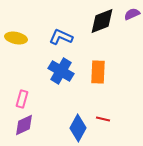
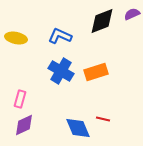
blue L-shape: moved 1 px left, 1 px up
orange rectangle: moved 2 px left; rotated 70 degrees clockwise
pink rectangle: moved 2 px left
blue diamond: rotated 52 degrees counterclockwise
